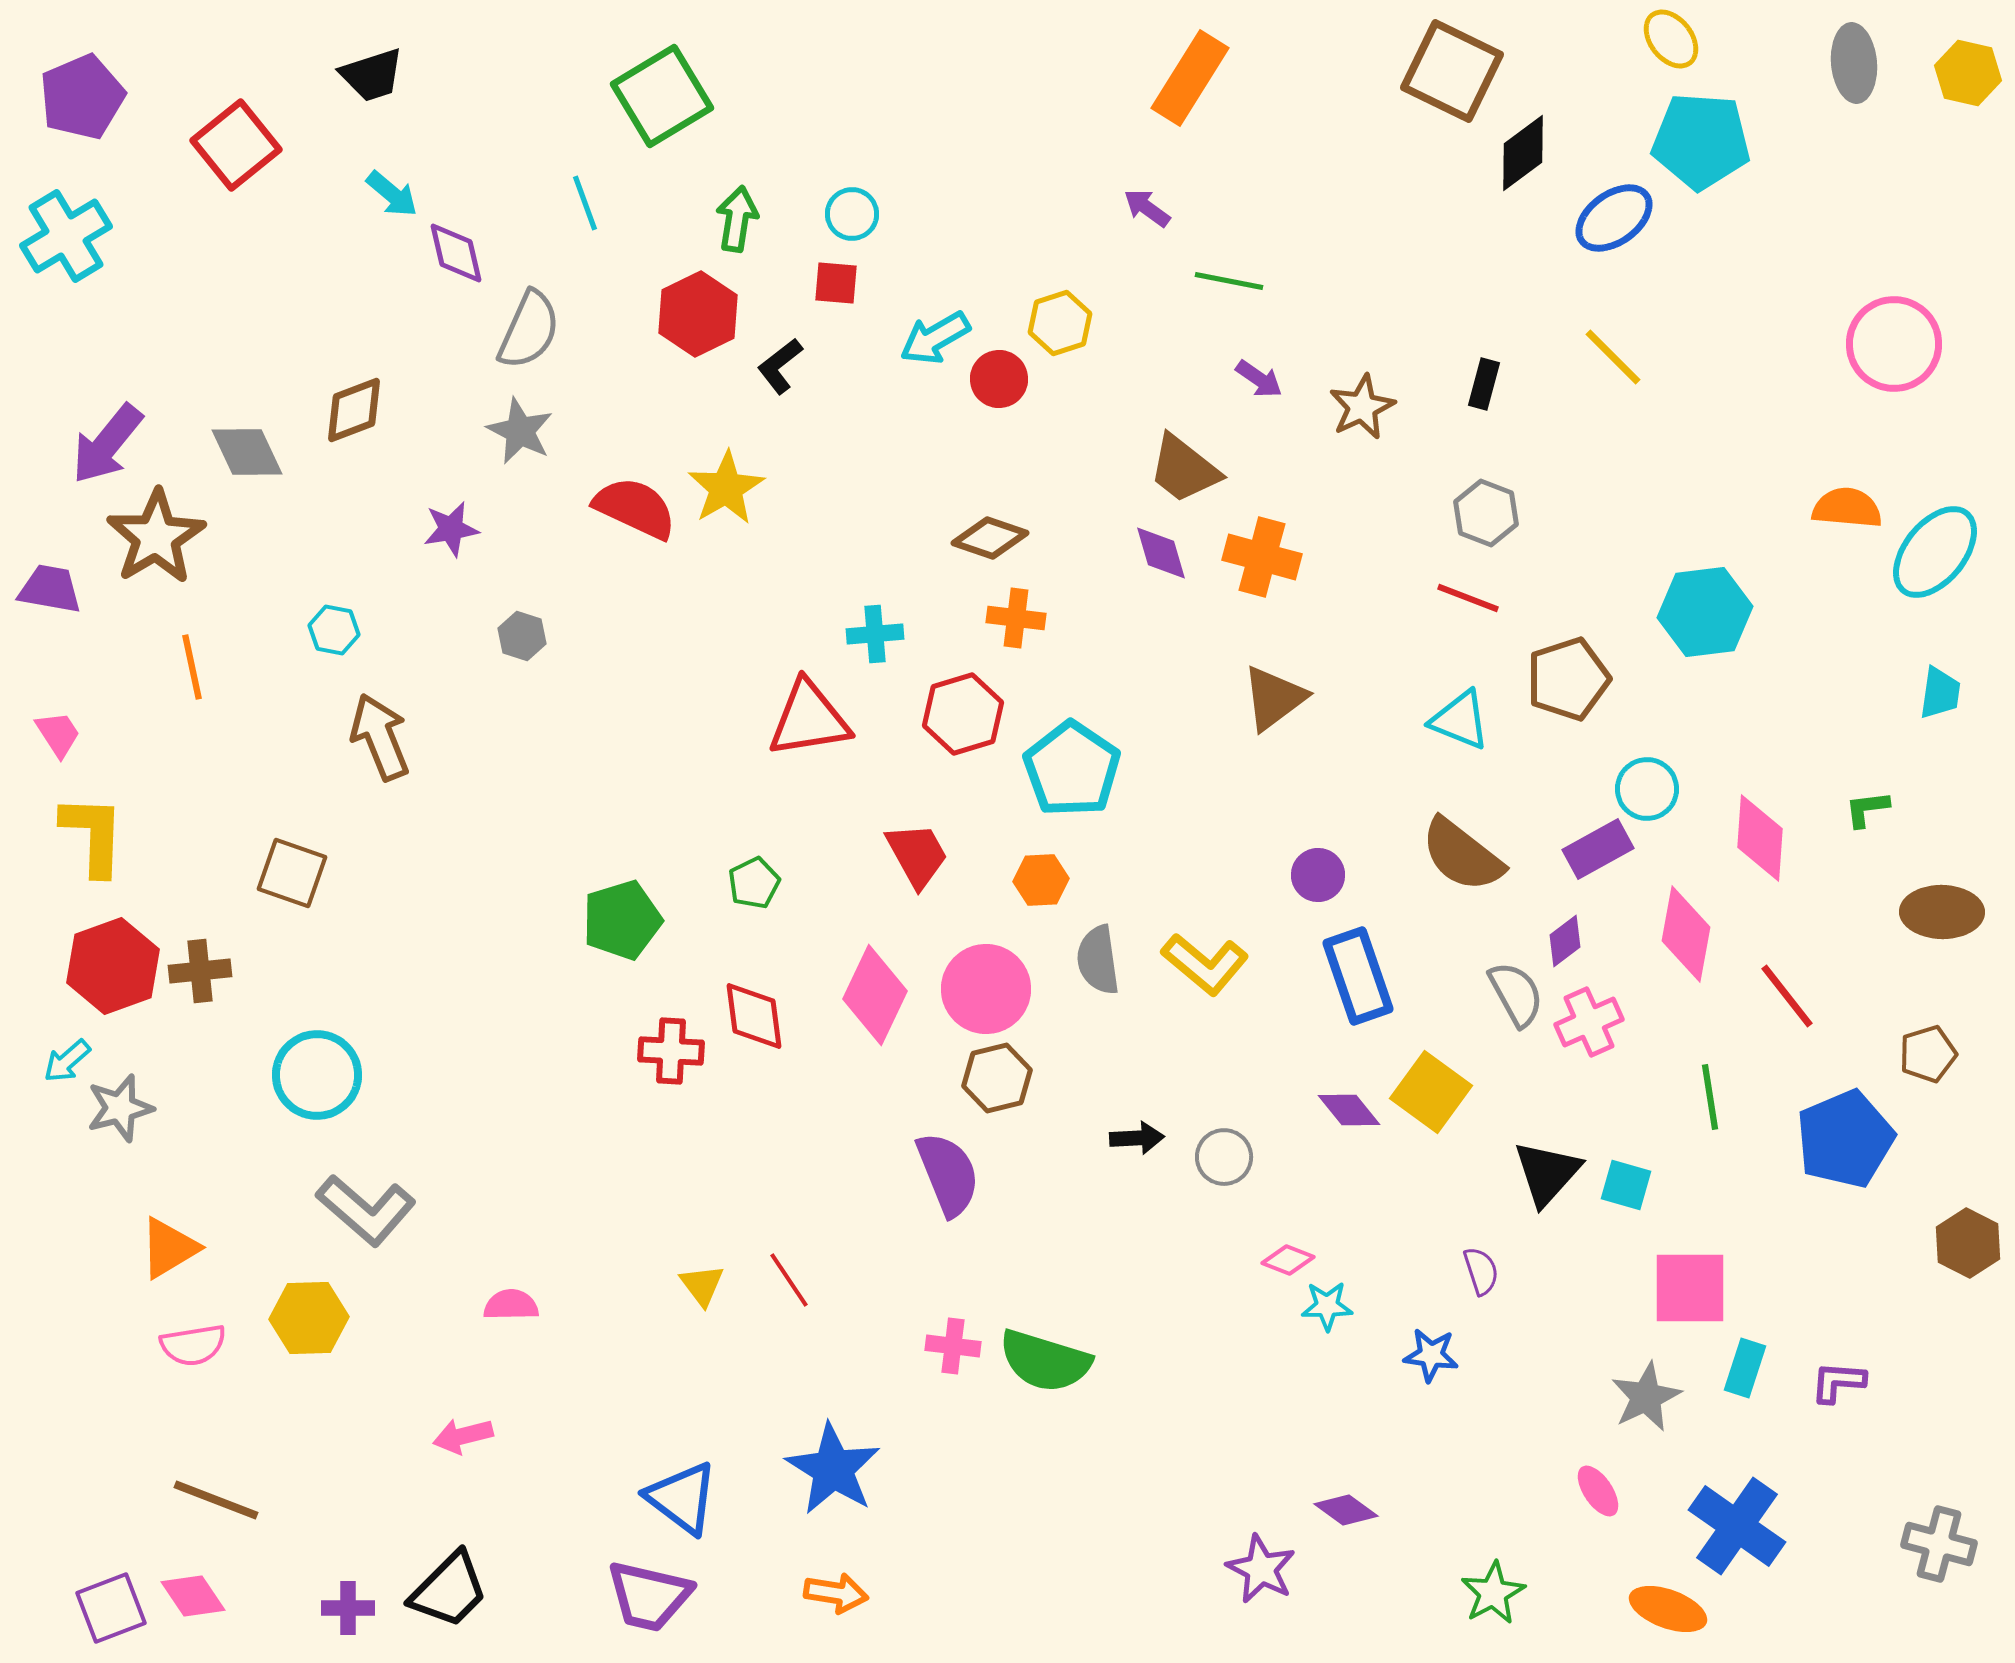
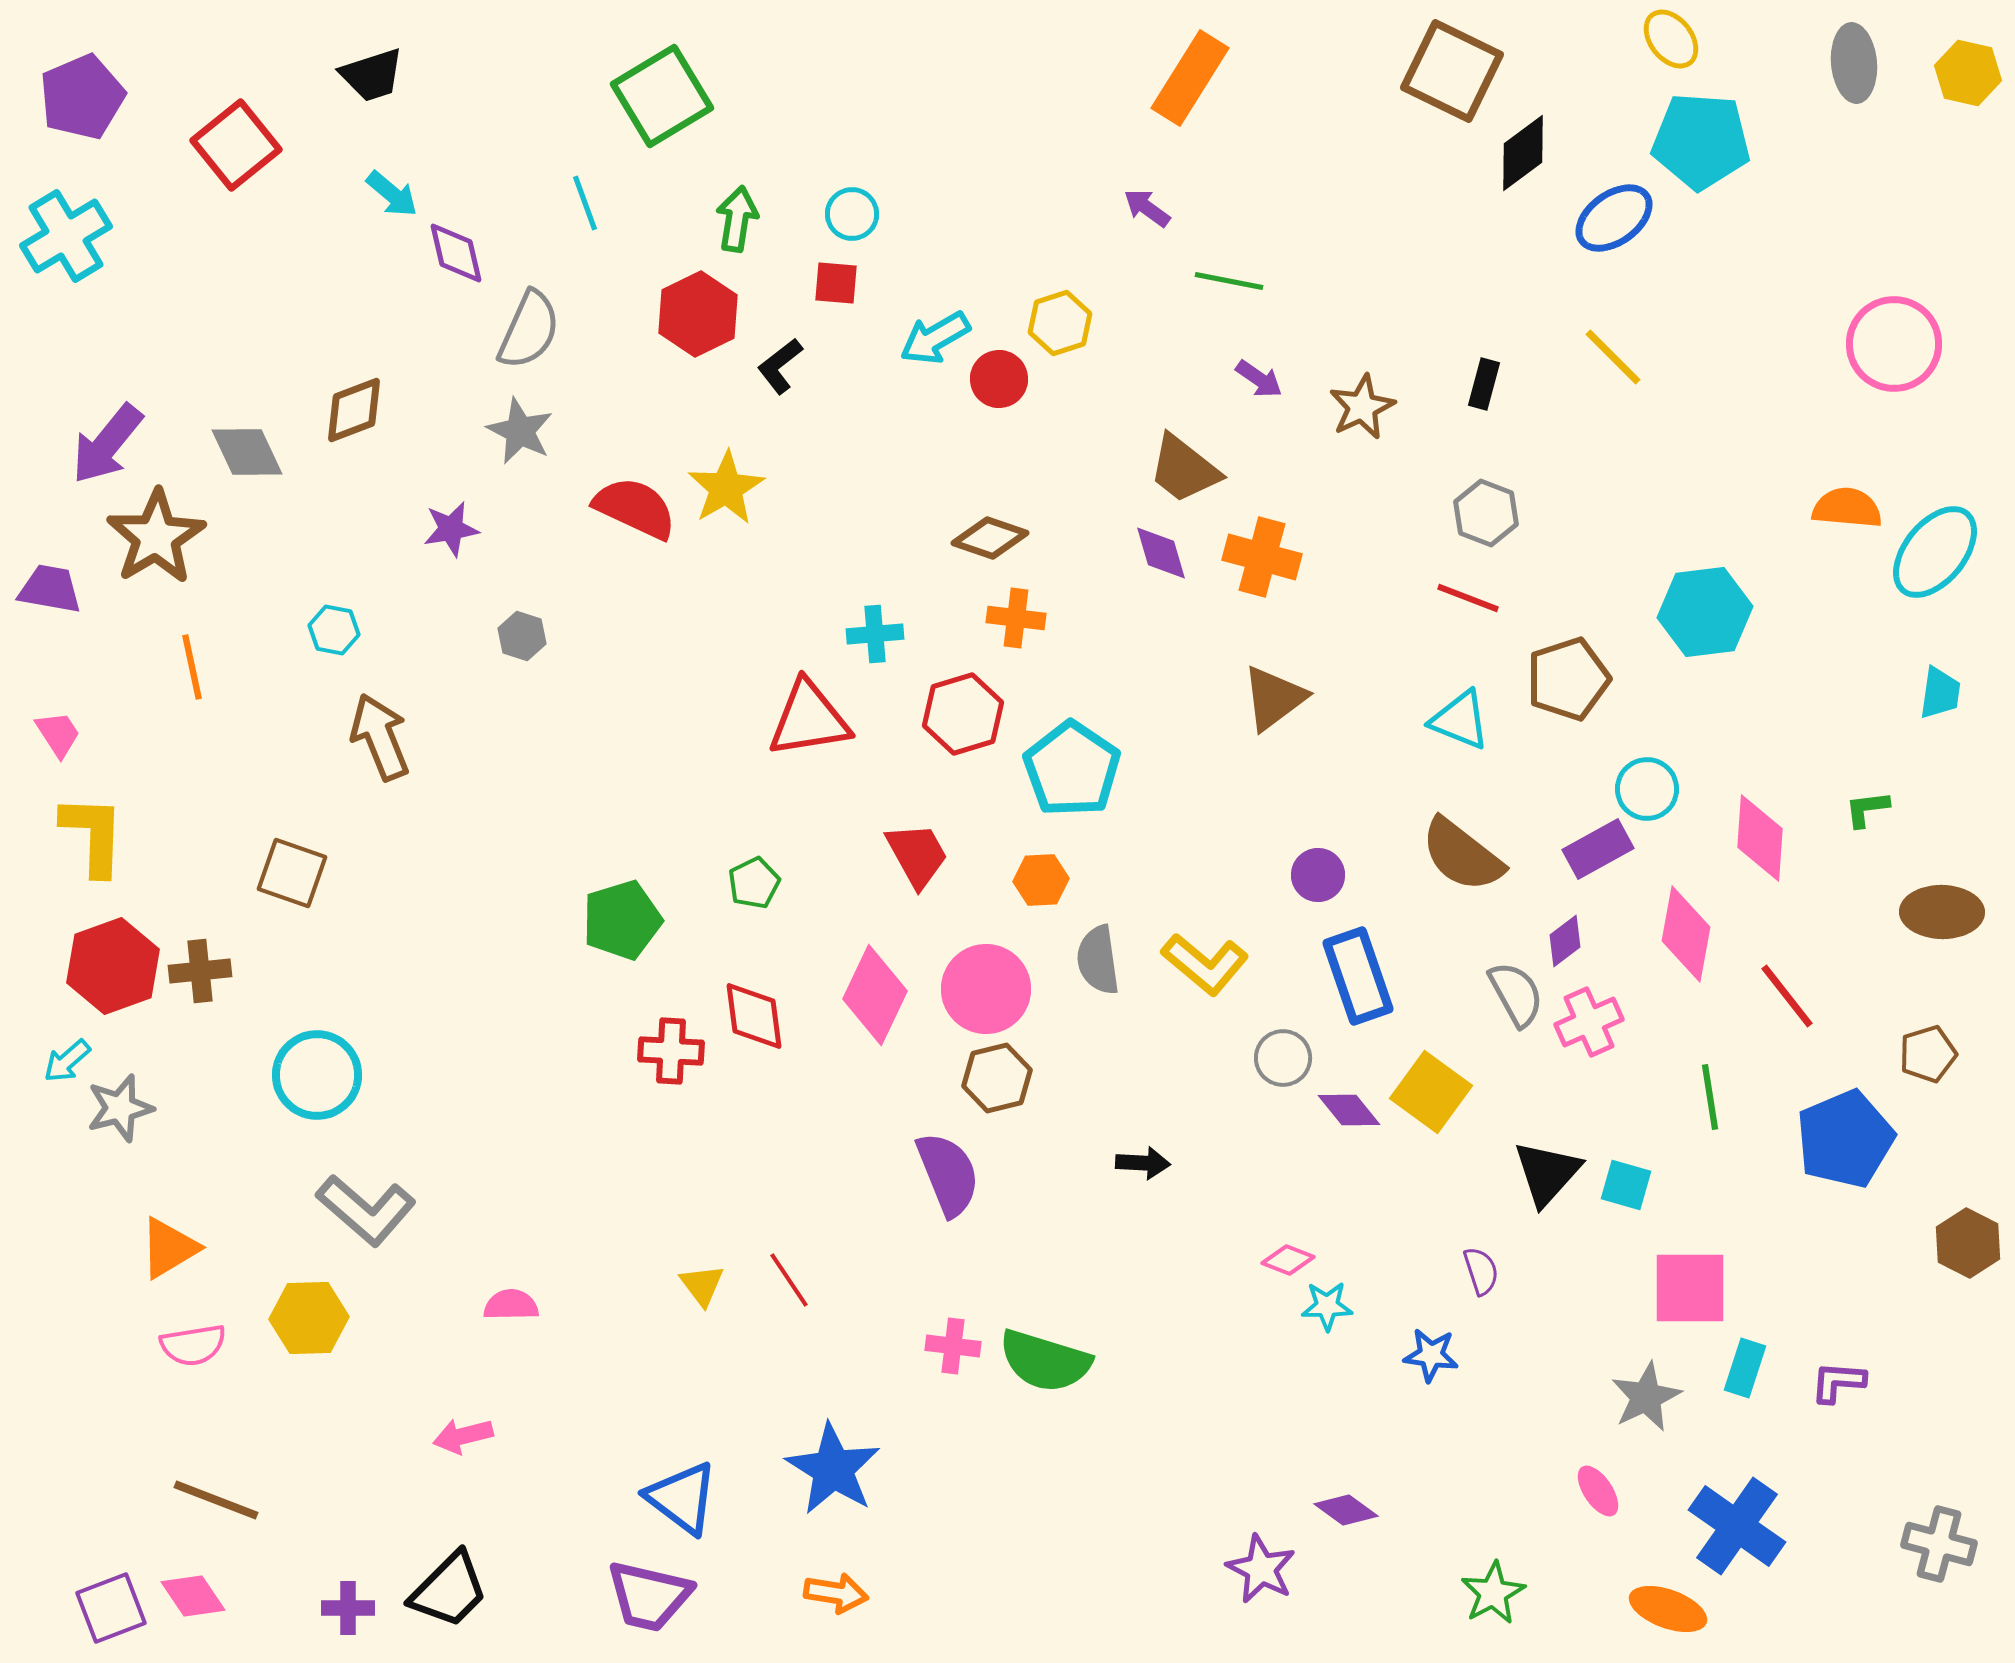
black arrow at (1137, 1138): moved 6 px right, 25 px down; rotated 6 degrees clockwise
gray circle at (1224, 1157): moved 59 px right, 99 px up
